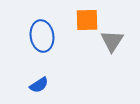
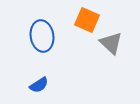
orange square: rotated 25 degrees clockwise
gray triangle: moved 1 px left, 2 px down; rotated 20 degrees counterclockwise
